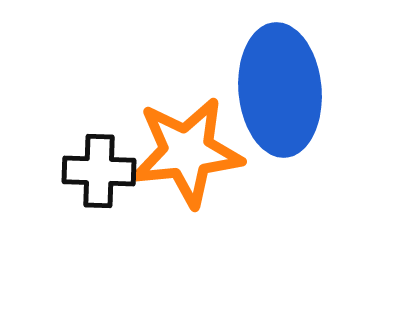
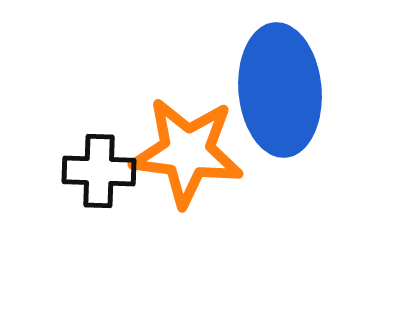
orange star: rotated 13 degrees clockwise
